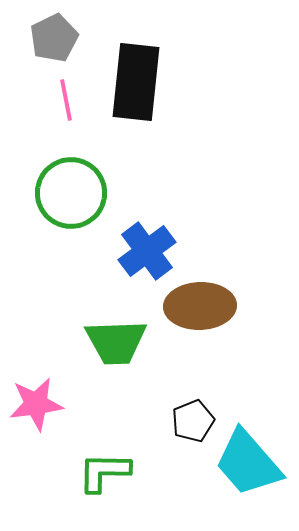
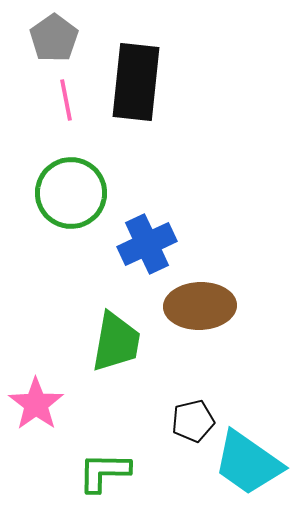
gray pentagon: rotated 9 degrees counterclockwise
blue cross: moved 7 px up; rotated 12 degrees clockwise
green trapezoid: rotated 78 degrees counterclockwise
pink star: rotated 28 degrees counterclockwise
black pentagon: rotated 9 degrees clockwise
cyan trapezoid: rotated 14 degrees counterclockwise
